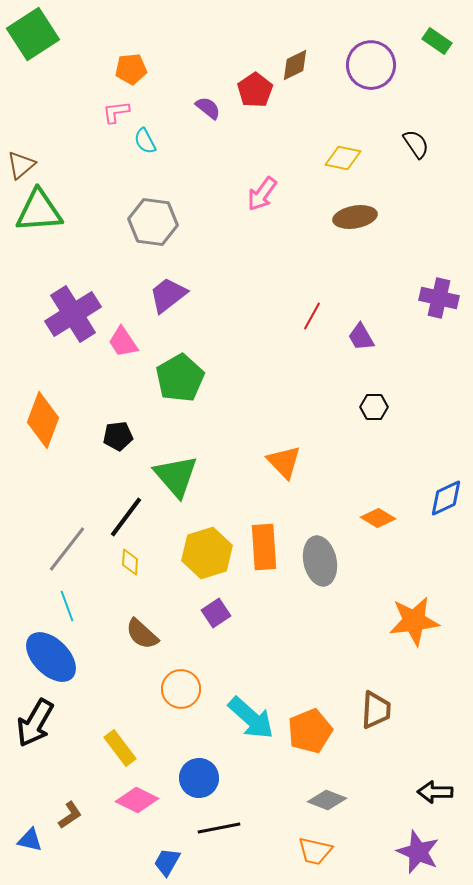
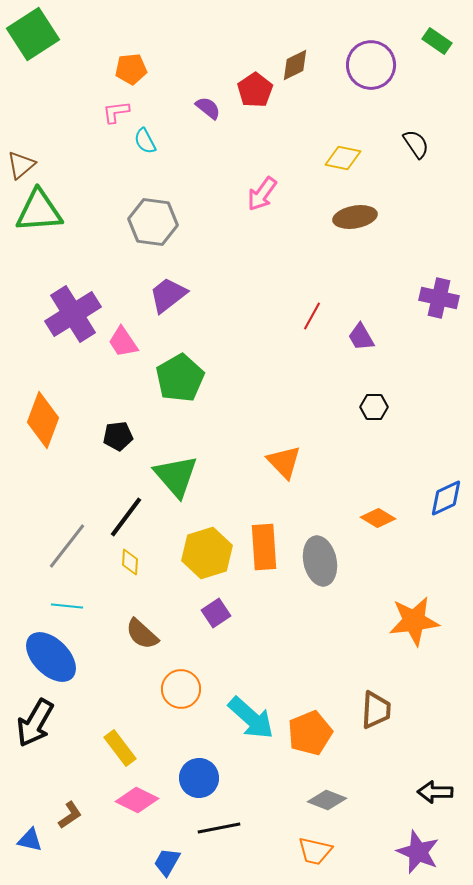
gray line at (67, 549): moved 3 px up
cyan line at (67, 606): rotated 64 degrees counterclockwise
orange pentagon at (310, 731): moved 2 px down
